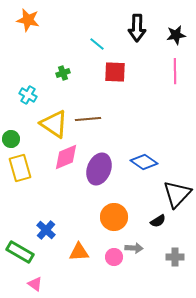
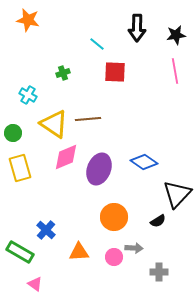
pink line: rotated 10 degrees counterclockwise
green circle: moved 2 px right, 6 px up
gray cross: moved 16 px left, 15 px down
